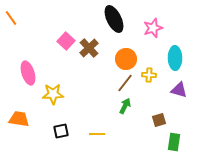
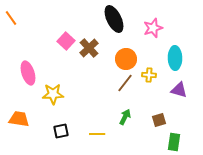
green arrow: moved 11 px down
